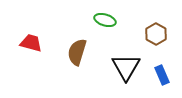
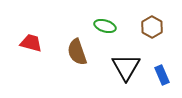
green ellipse: moved 6 px down
brown hexagon: moved 4 px left, 7 px up
brown semicircle: rotated 36 degrees counterclockwise
